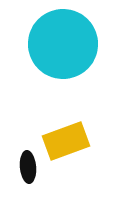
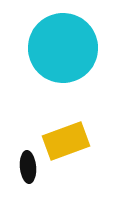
cyan circle: moved 4 px down
